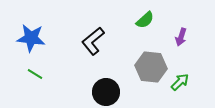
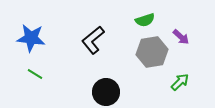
green semicircle: rotated 24 degrees clockwise
purple arrow: rotated 66 degrees counterclockwise
black L-shape: moved 1 px up
gray hexagon: moved 1 px right, 15 px up; rotated 16 degrees counterclockwise
